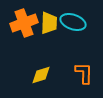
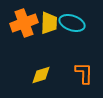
cyan ellipse: moved 1 px left, 1 px down
